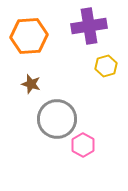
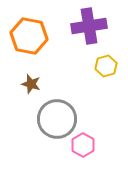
orange hexagon: rotated 15 degrees clockwise
